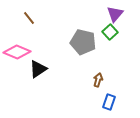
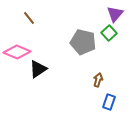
green square: moved 1 px left, 1 px down
